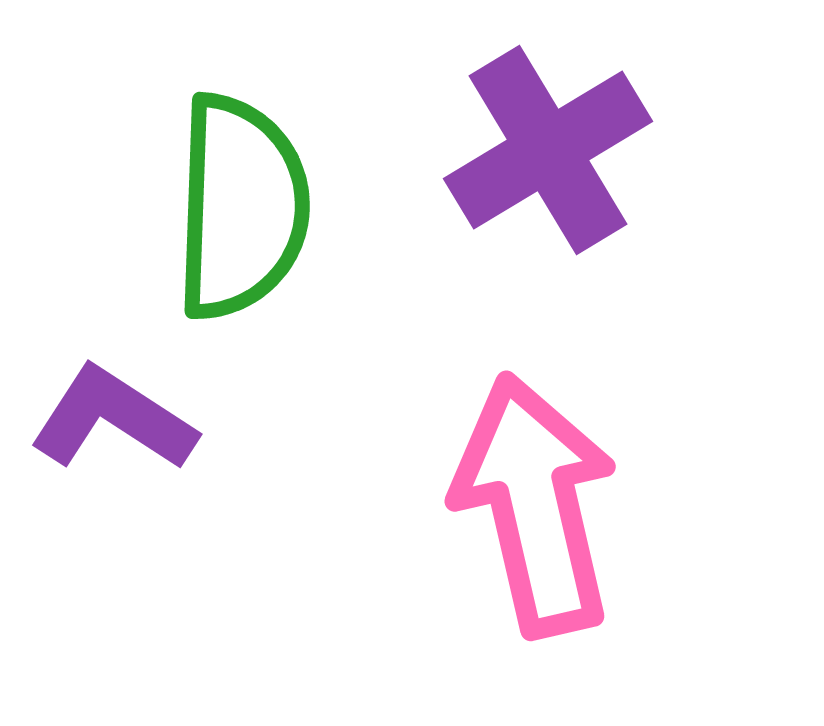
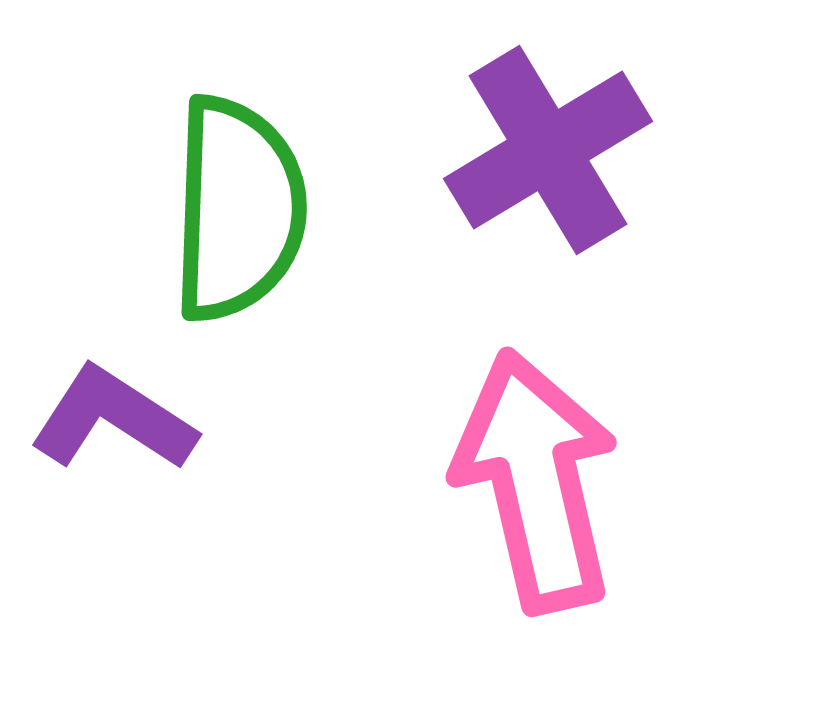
green semicircle: moved 3 px left, 2 px down
pink arrow: moved 1 px right, 24 px up
